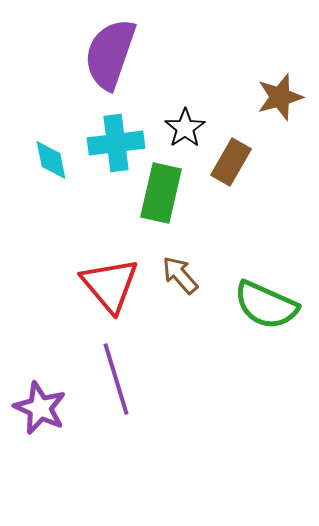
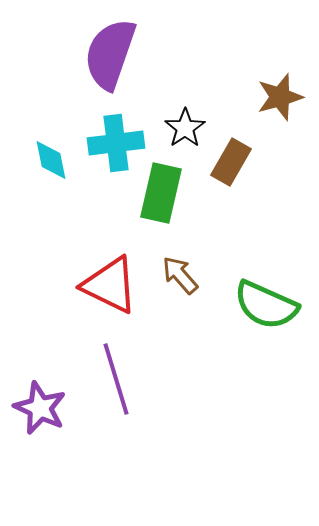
red triangle: rotated 24 degrees counterclockwise
